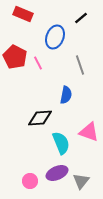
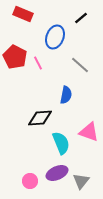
gray line: rotated 30 degrees counterclockwise
